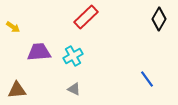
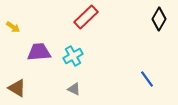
brown triangle: moved 2 px up; rotated 36 degrees clockwise
